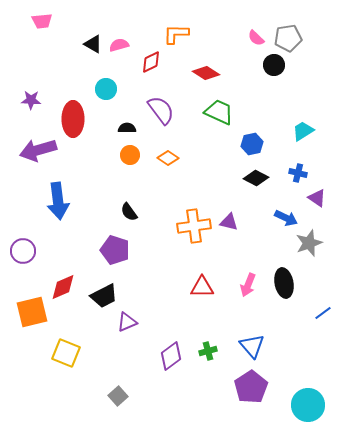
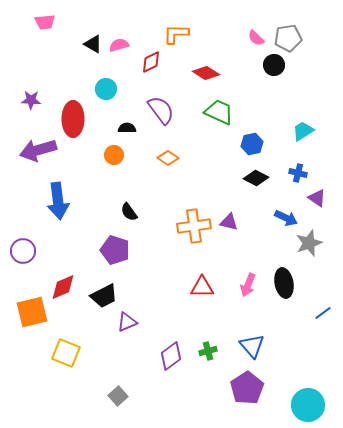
pink trapezoid at (42, 21): moved 3 px right, 1 px down
orange circle at (130, 155): moved 16 px left
purple pentagon at (251, 387): moved 4 px left, 1 px down
